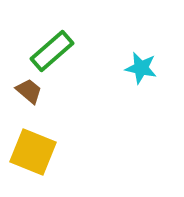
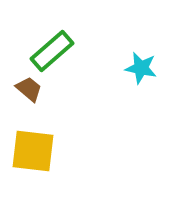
brown trapezoid: moved 2 px up
yellow square: moved 1 px up; rotated 15 degrees counterclockwise
